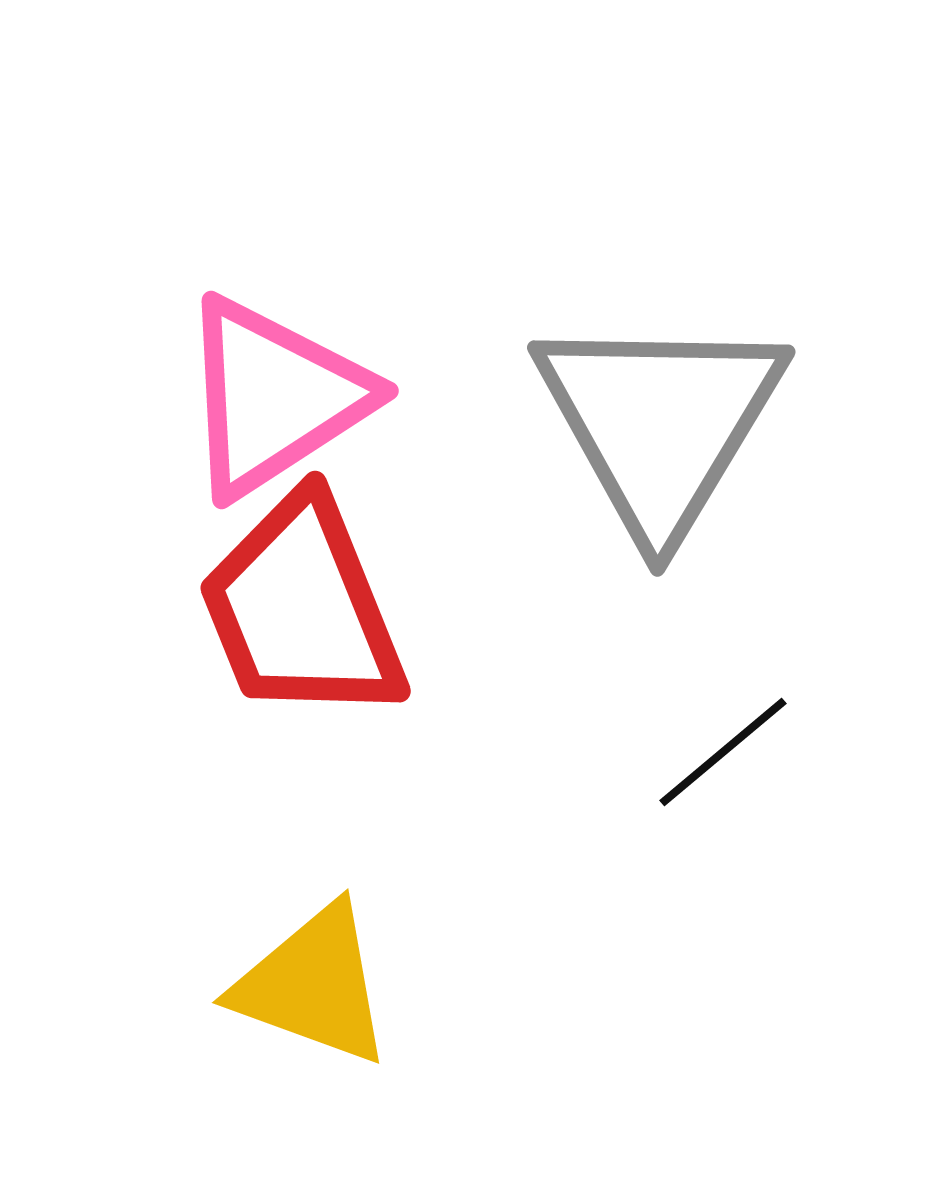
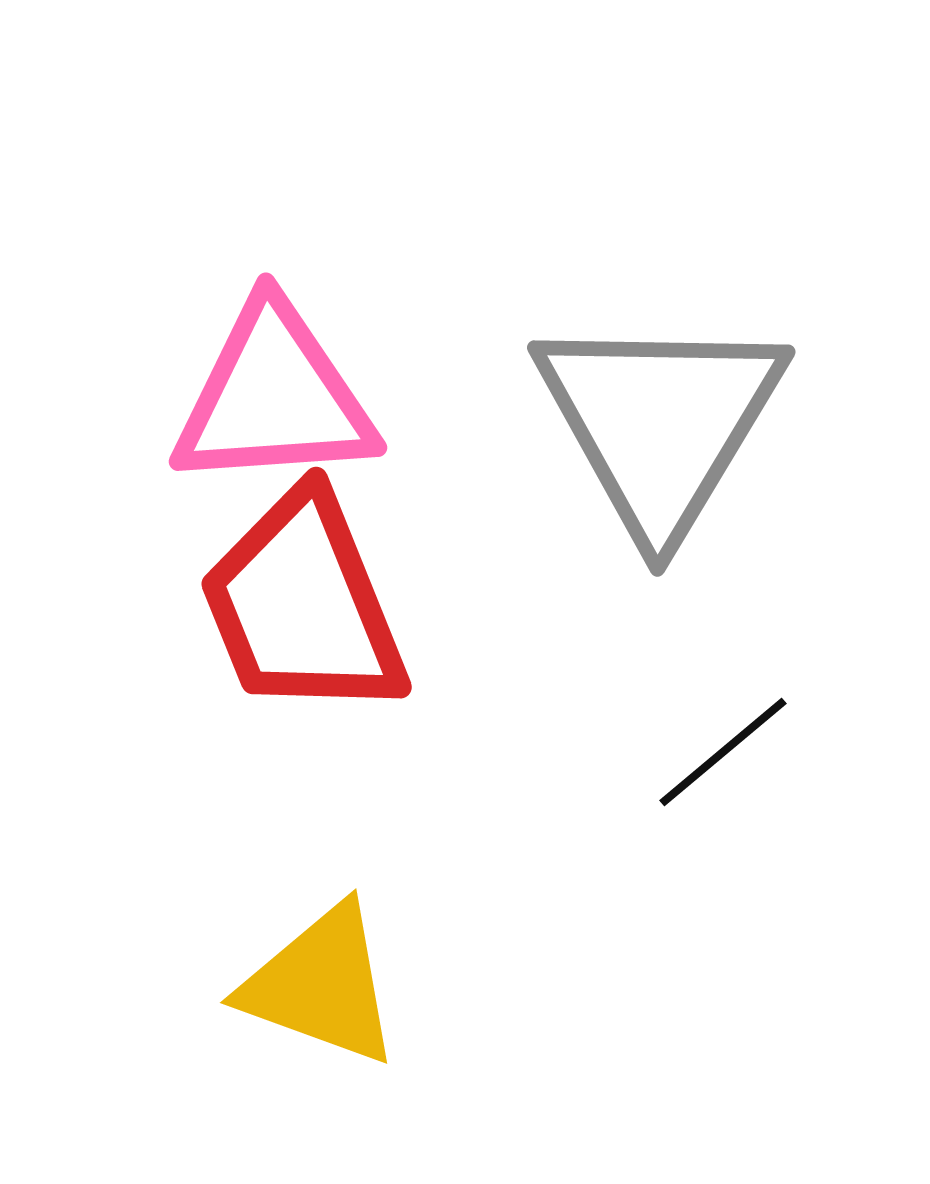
pink triangle: rotated 29 degrees clockwise
red trapezoid: moved 1 px right, 4 px up
yellow triangle: moved 8 px right
